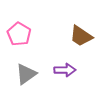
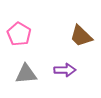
brown trapezoid: rotated 10 degrees clockwise
gray triangle: rotated 30 degrees clockwise
